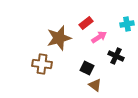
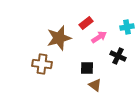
cyan cross: moved 3 px down
black cross: moved 2 px right
black square: rotated 24 degrees counterclockwise
